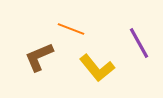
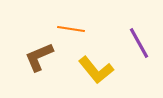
orange line: rotated 12 degrees counterclockwise
yellow L-shape: moved 1 px left, 2 px down
